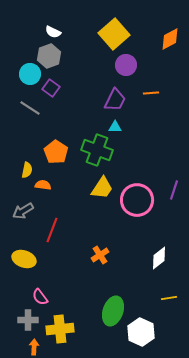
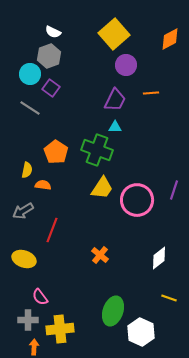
orange cross: rotated 18 degrees counterclockwise
yellow line: rotated 28 degrees clockwise
